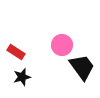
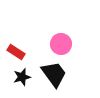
pink circle: moved 1 px left, 1 px up
black trapezoid: moved 28 px left, 7 px down
